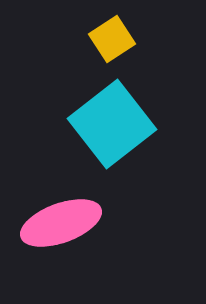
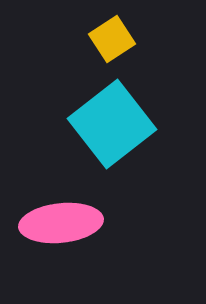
pink ellipse: rotated 14 degrees clockwise
